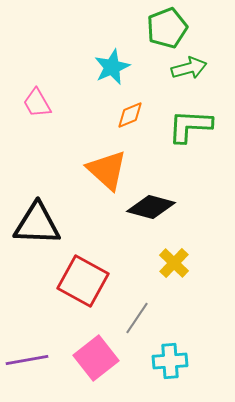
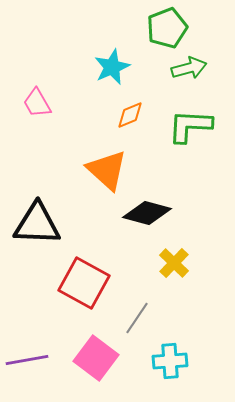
black diamond: moved 4 px left, 6 px down
red square: moved 1 px right, 2 px down
pink square: rotated 15 degrees counterclockwise
